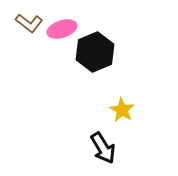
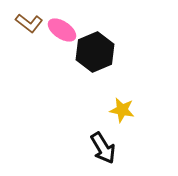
pink ellipse: moved 1 px down; rotated 52 degrees clockwise
yellow star: rotated 20 degrees counterclockwise
